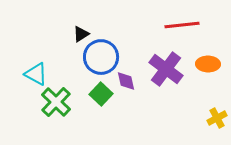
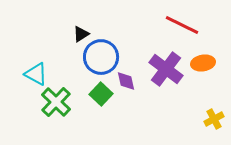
red line: rotated 32 degrees clockwise
orange ellipse: moved 5 px left, 1 px up; rotated 10 degrees counterclockwise
yellow cross: moved 3 px left, 1 px down
